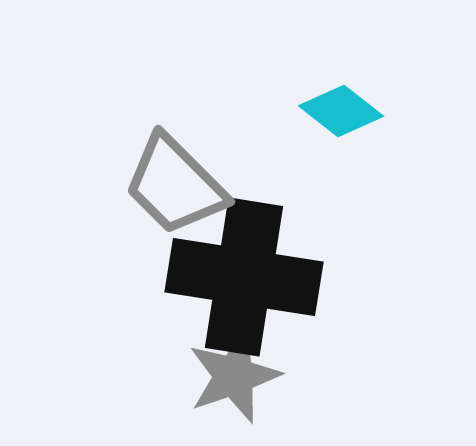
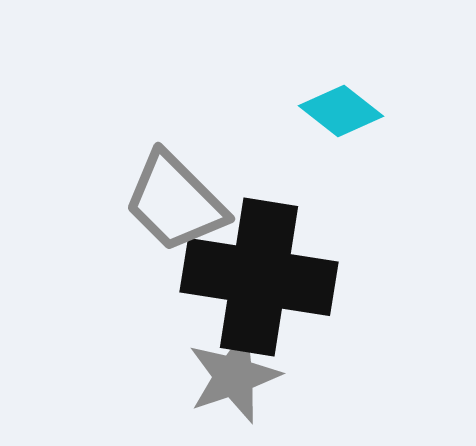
gray trapezoid: moved 17 px down
black cross: moved 15 px right
